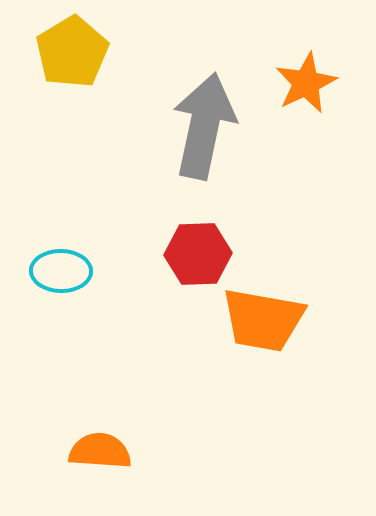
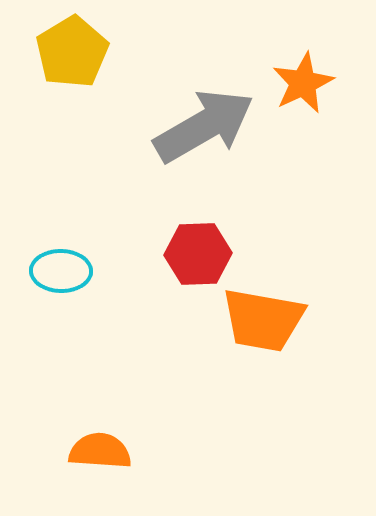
orange star: moved 3 px left
gray arrow: rotated 48 degrees clockwise
